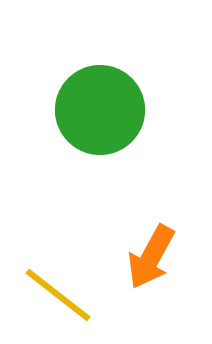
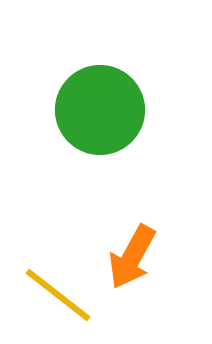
orange arrow: moved 19 px left
